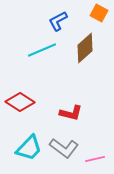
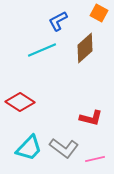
red L-shape: moved 20 px right, 5 px down
